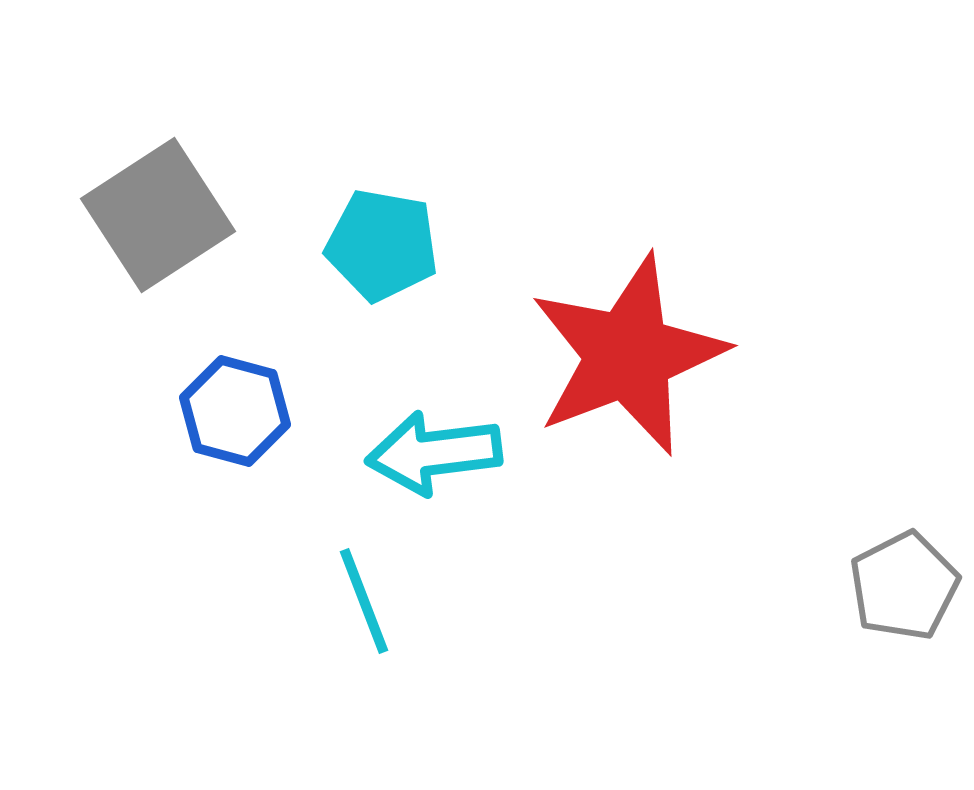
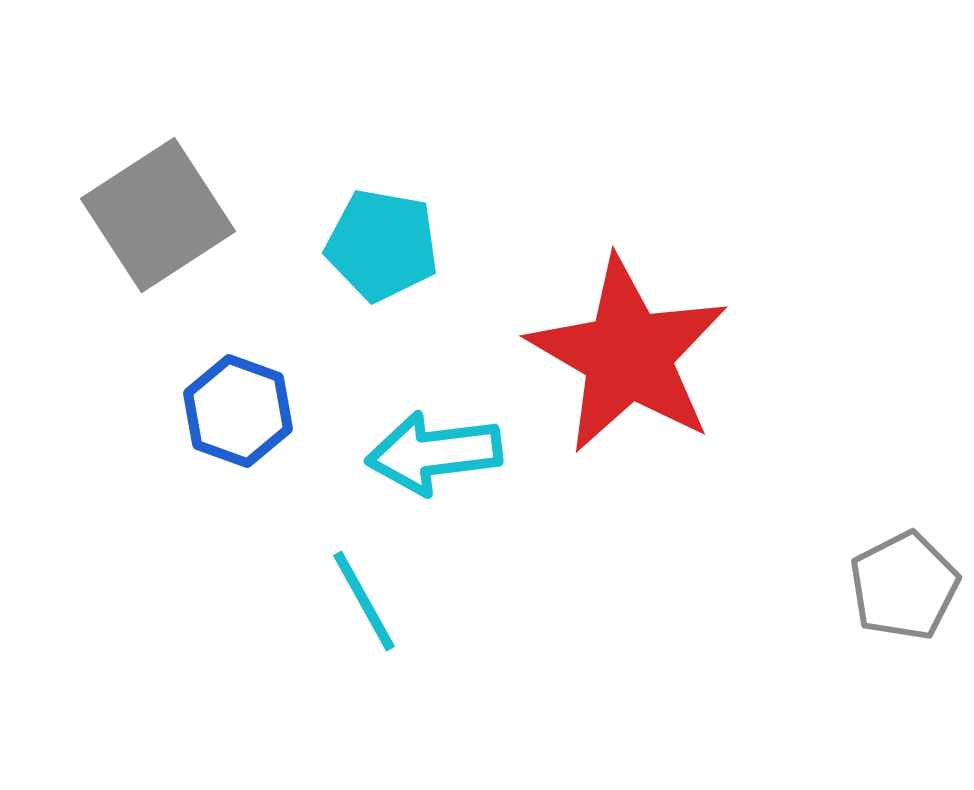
red star: rotated 21 degrees counterclockwise
blue hexagon: moved 3 px right; rotated 5 degrees clockwise
cyan line: rotated 8 degrees counterclockwise
